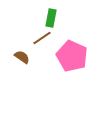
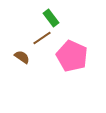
green rectangle: rotated 48 degrees counterclockwise
